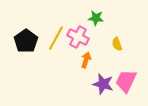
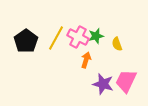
green star: moved 18 px down; rotated 21 degrees counterclockwise
